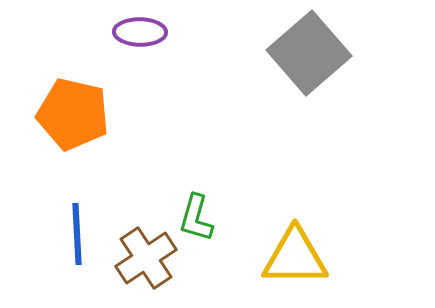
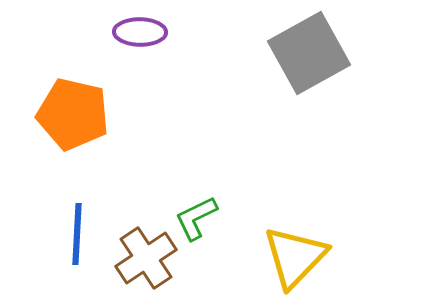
gray square: rotated 12 degrees clockwise
green L-shape: rotated 48 degrees clockwise
blue line: rotated 6 degrees clockwise
yellow triangle: rotated 46 degrees counterclockwise
